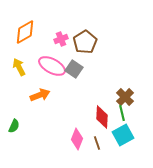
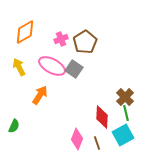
orange arrow: rotated 36 degrees counterclockwise
green line: moved 4 px right
